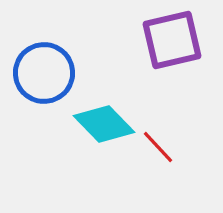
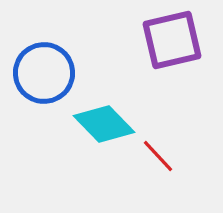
red line: moved 9 px down
